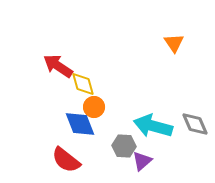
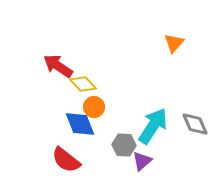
orange triangle: rotated 15 degrees clockwise
yellow diamond: rotated 28 degrees counterclockwise
cyan arrow: rotated 108 degrees clockwise
gray hexagon: moved 1 px up
